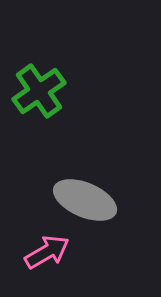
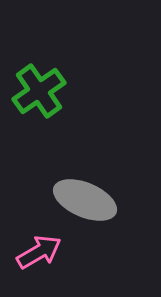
pink arrow: moved 8 px left
